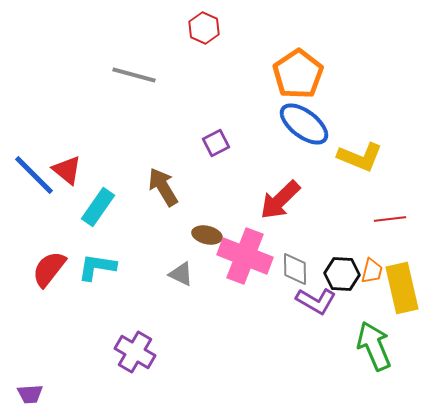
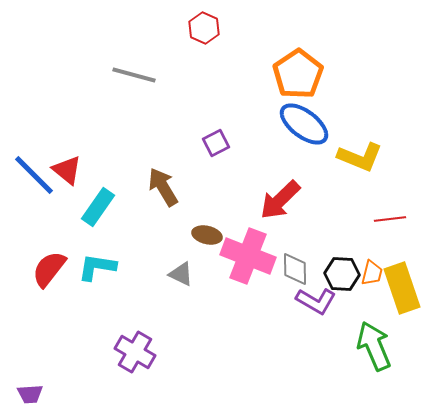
pink cross: moved 3 px right
orange trapezoid: moved 2 px down
yellow rectangle: rotated 6 degrees counterclockwise
